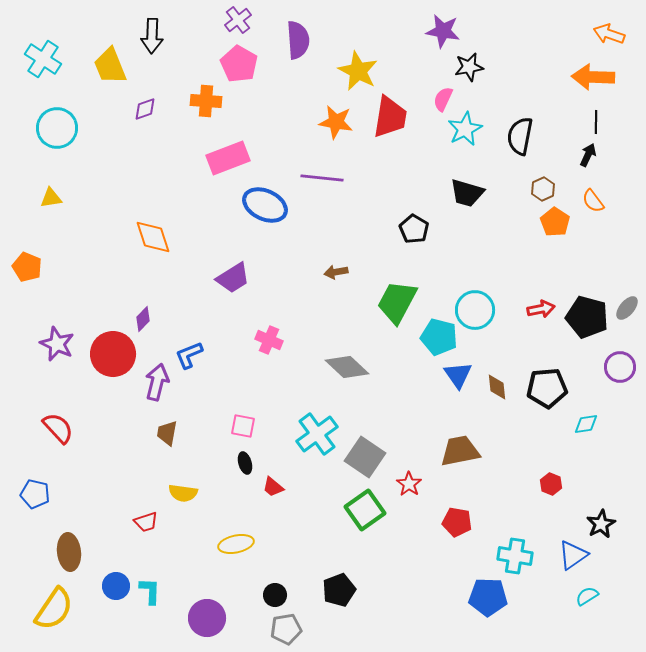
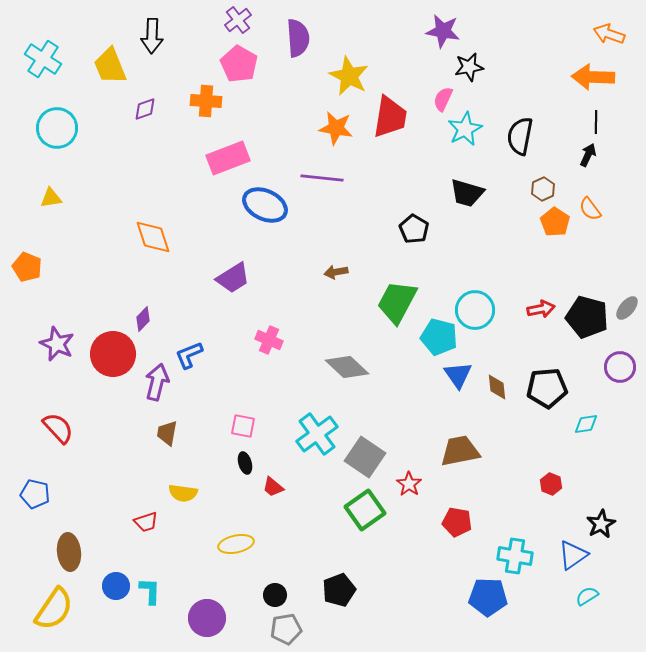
purple semicircle at (298, 40): moved 2 px up
yellow star at (358, 71): moved 9 px left, 5 px down
orange star at (336, 122): moved 6 px down
orange semicircle at (593, 201): moved 3 px left, 8 px down
